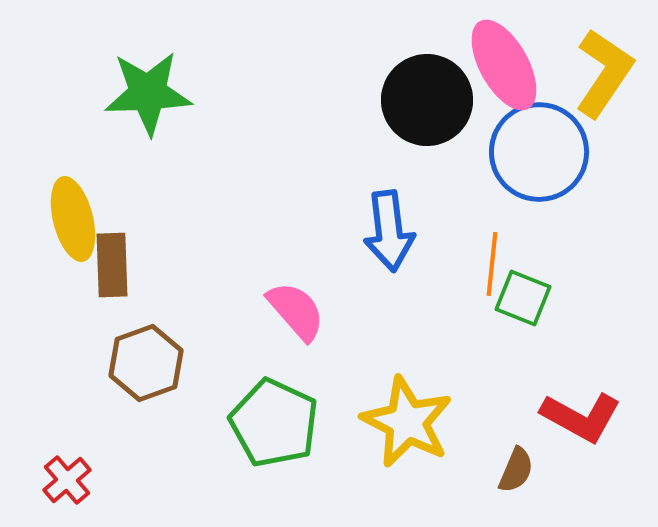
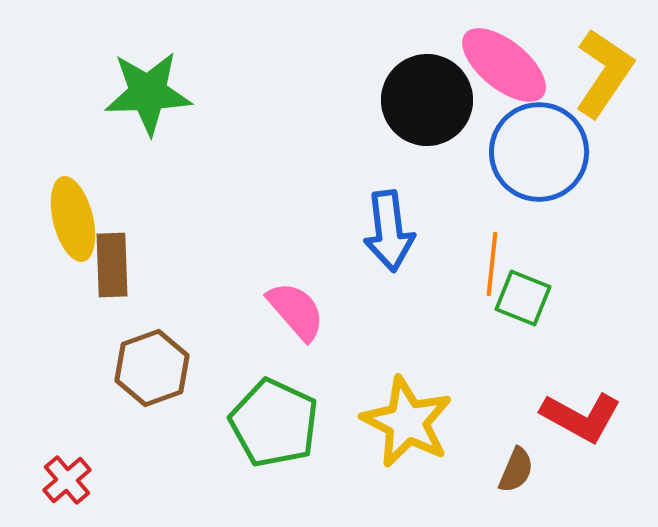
pink ellipse: rotated 22 degrees counterclockwise
brown hexagon: moved 6 px right, 5 px down
